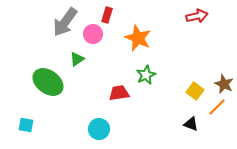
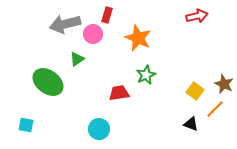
gray arrow: moved 2 px down; rotated 40 degrees clockwise
orange line: moved 2 px left, 2 px down
